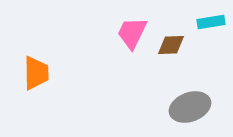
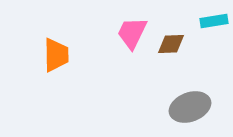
cyan rectangle: moved 3 px right, 1 px up
brown diamond: moved 1 px up
orange trapezoid: moved 20 px right, 18 px up
